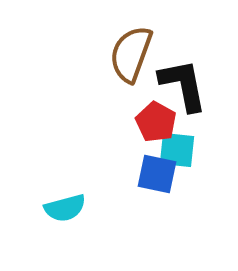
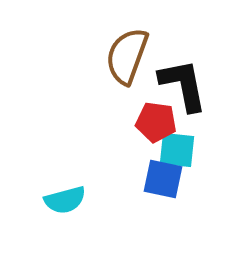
brown semicircle: moved 4 px left, 2 px down
red pentagon: rotated 21 degrees counterclockwise
blue square: moved 6 px right, 5 px down
cyan semicircle: moved 8 px up
